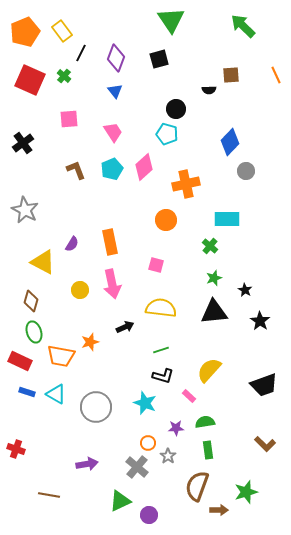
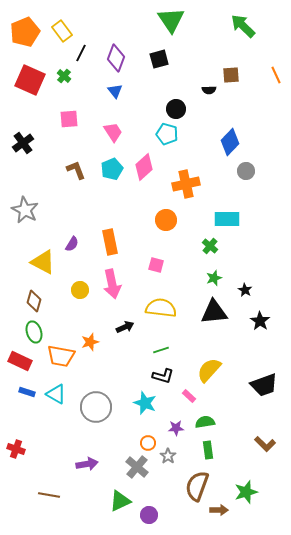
brown diamond at (31, 301): moved 3 px right
